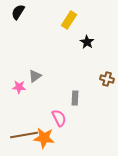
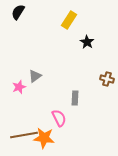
pink star: rotated 24 degrees counterclockwise
